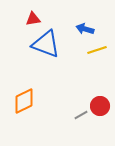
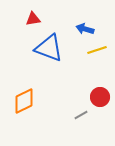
blue triangle: moved 3 px right, 4 px down
red circle: moved 9 px up
